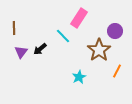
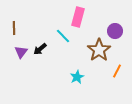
pink rectangle: moved 1 px left, 1 px up; rotated 18 degrees counterclockwise
cyan star: moved 2 px left
